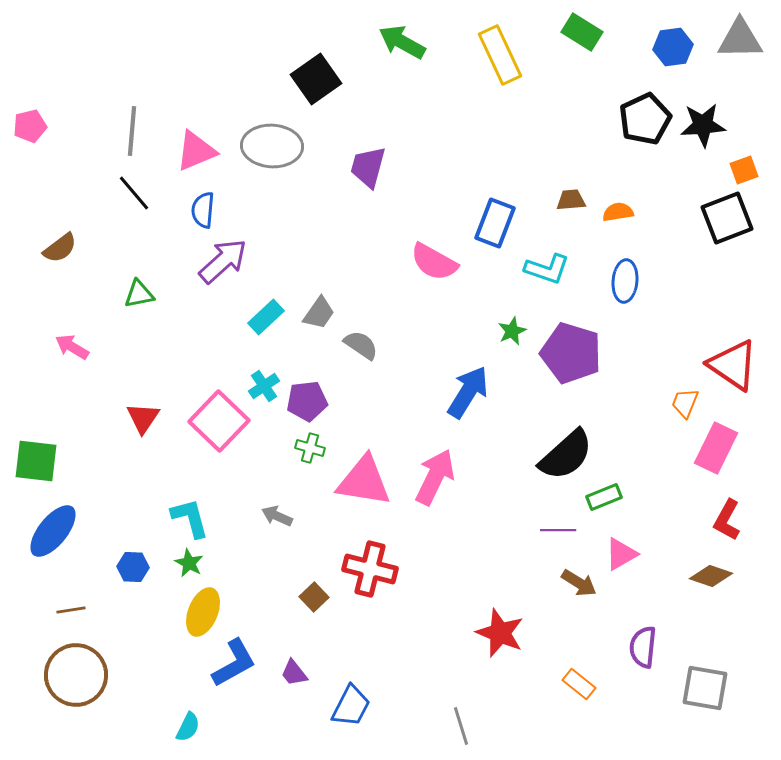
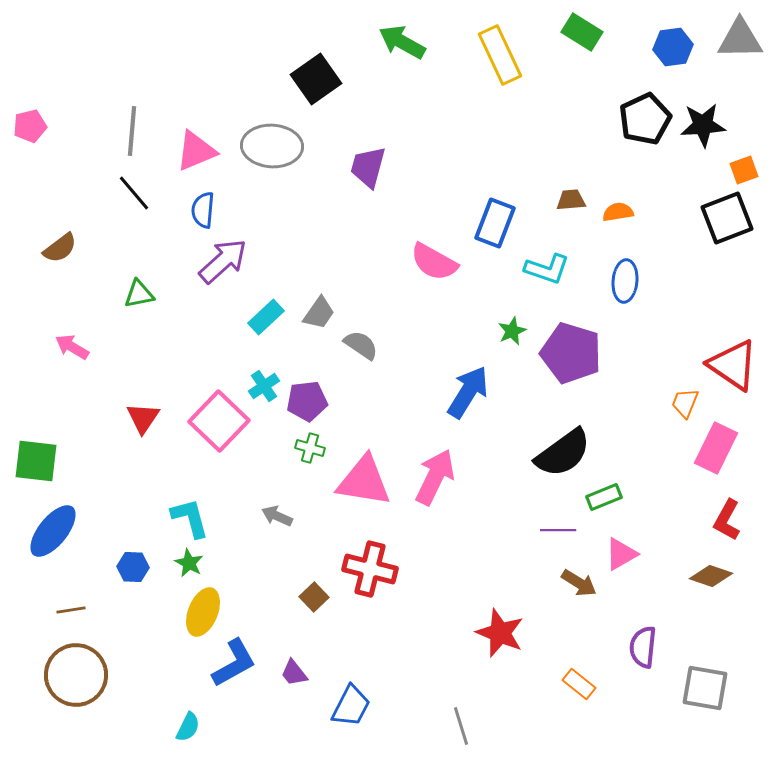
black semicircle at (566, 455): moved 3 px left, 2 px up; rotated 6 degrees clockwise
